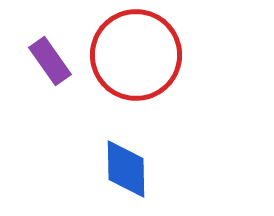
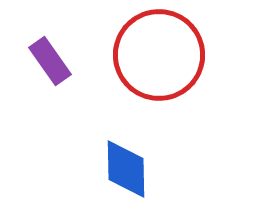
red circle: moved 23 px right
